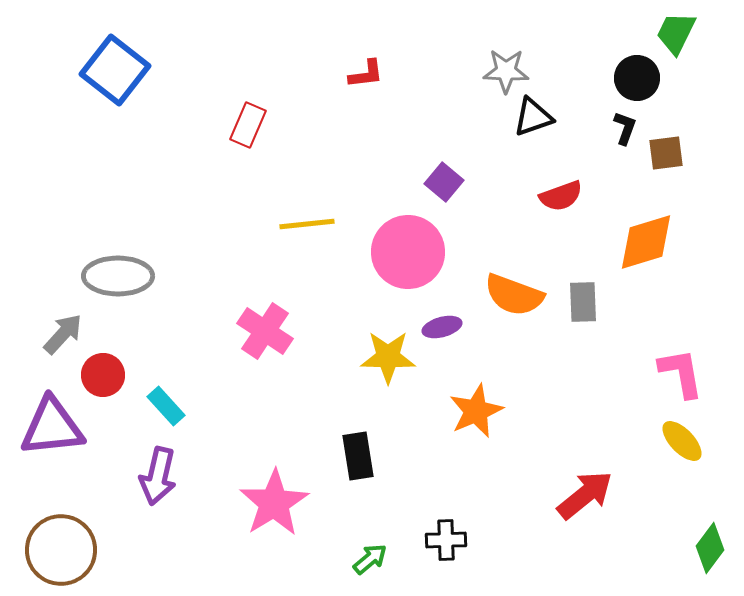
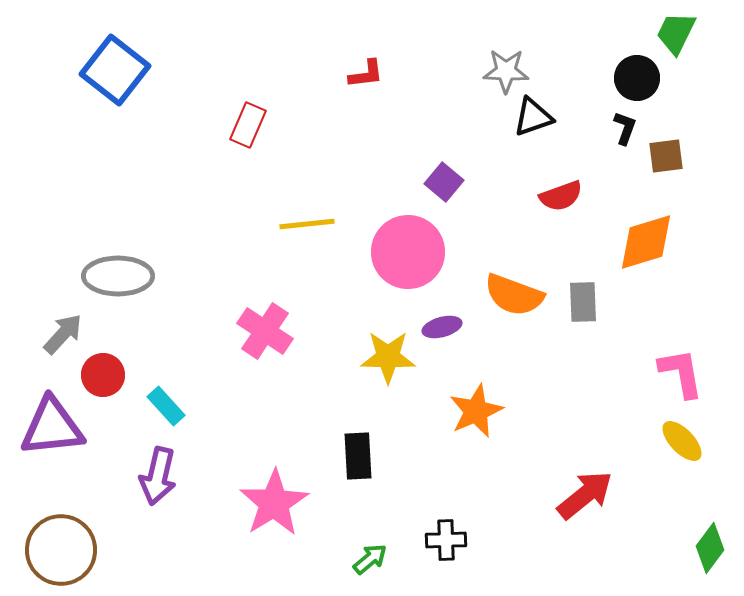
brown square: moved 3 px down
black rectangle: rotated 6 degrees clockwise
